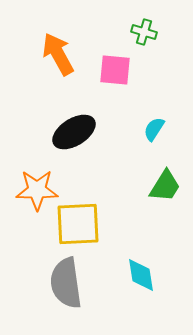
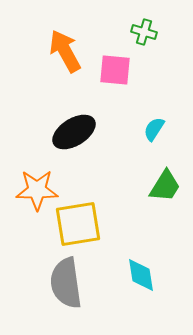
orange arrow: moved 7 px right, 3 px up
yellow square: rotated 6 degrees counterclockwise
